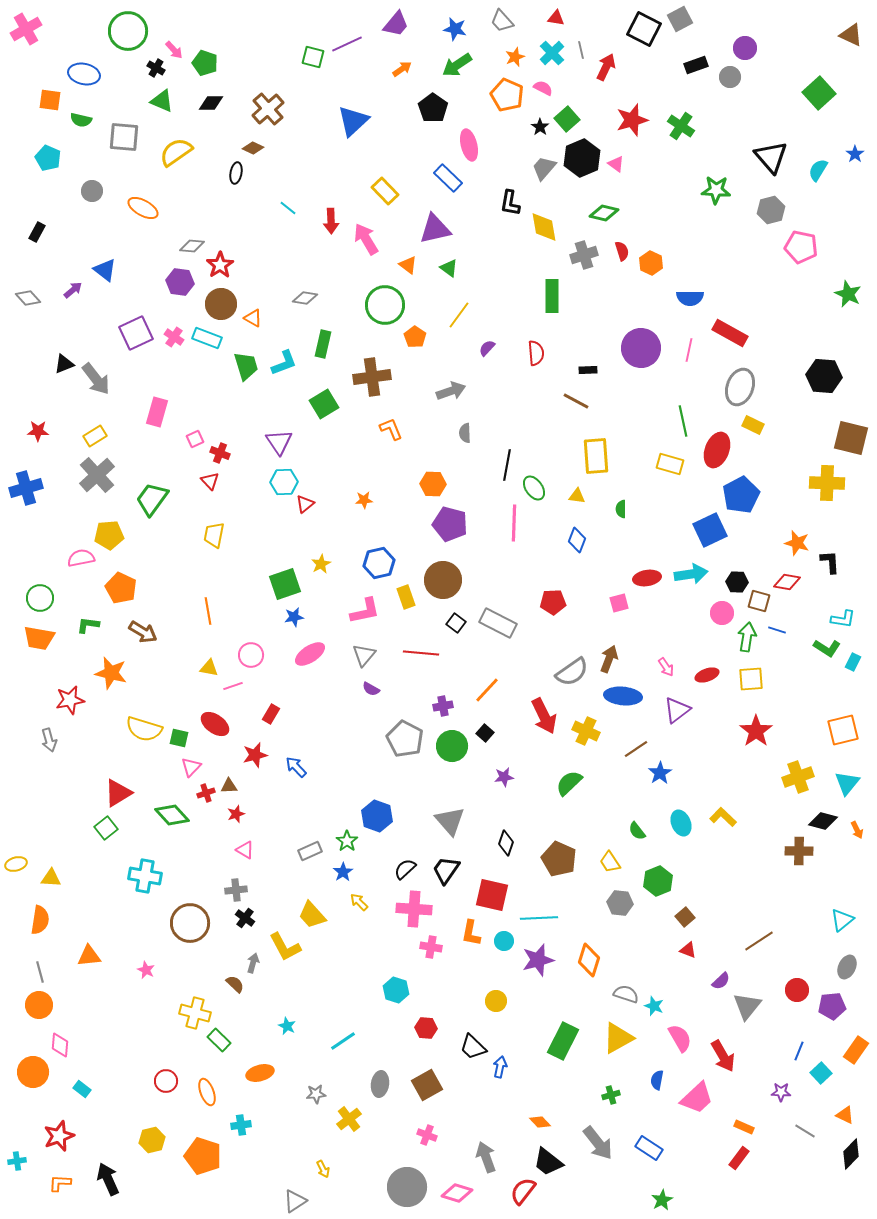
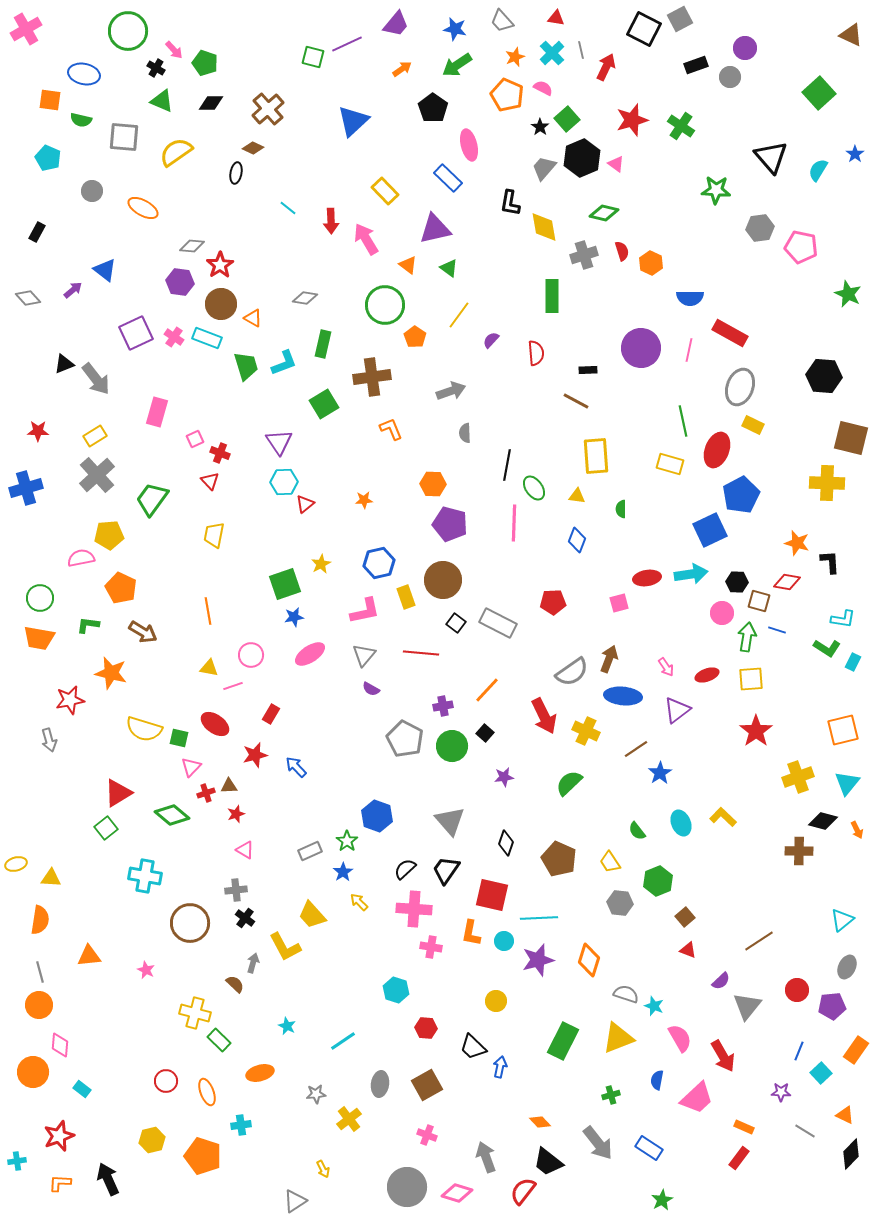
gray hexagon at (771, 210): moved 11 px left, 18 px down; rotated 8 degrees clockwise
purple semicircle at (487, 348): moved 4 px right, 8 px up
green diamond at (172, 815): rotated 8 degrees counterclockwise
yellow triangle at (618, 1038): rotated 8 degrees clockwise
